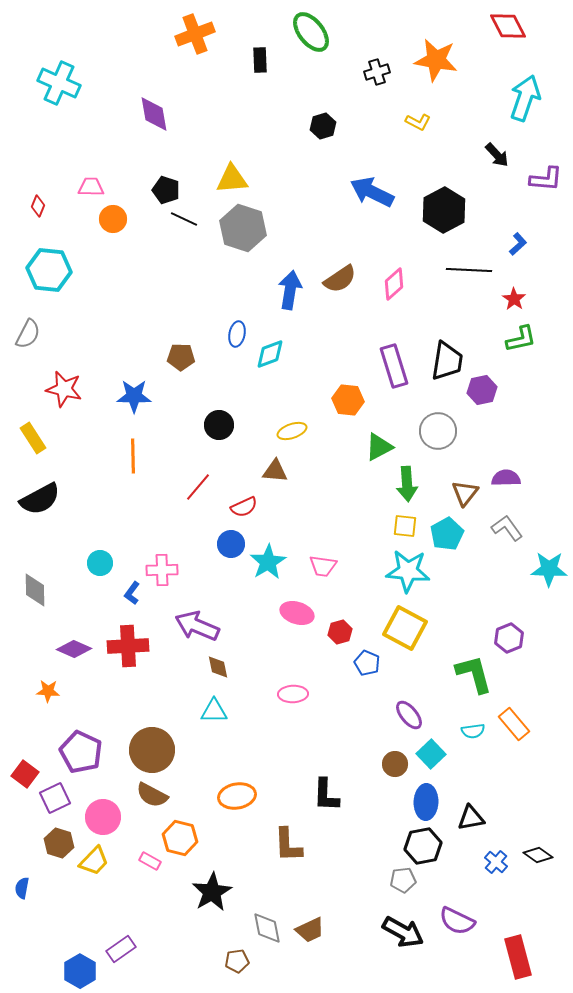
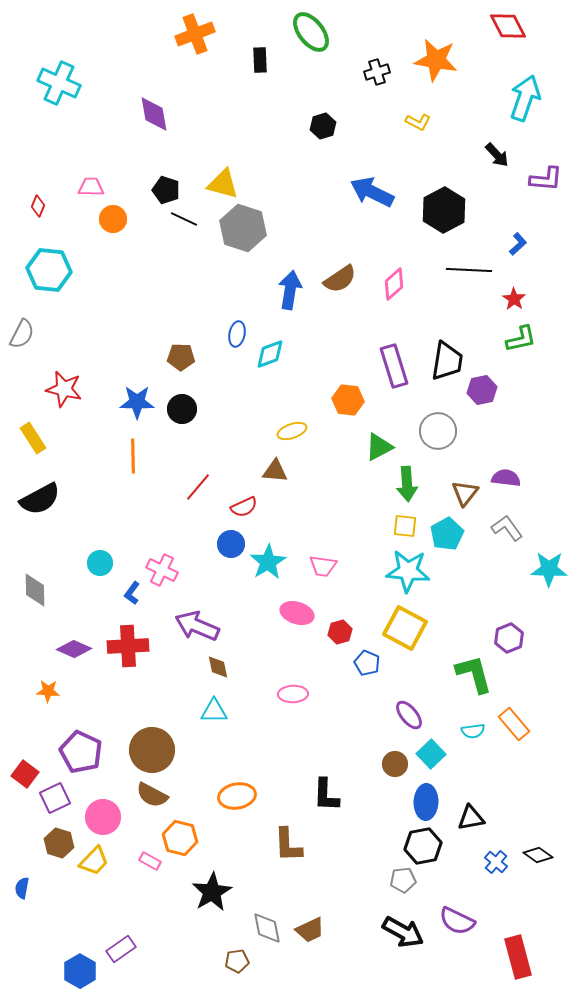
yellow triangle at (232, 179): moved 9 px left, 5 px down; rotated 20 degrees clockwise
gray semicircle at (28, 334): moved 6 px left
blue star at (134, 396): moved 3 px right, 6 px down
black circle at (219, 425): moved 37 px left, 16 px up
purple semicircle at (506, 478): rotated 8 degrees clockwise
pink cross at (162, 570): rotated 28 degrees clockwise
